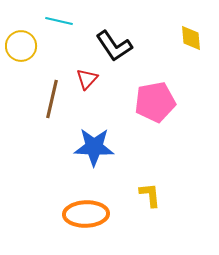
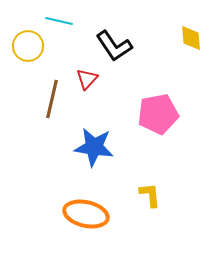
yellow circle: moved 7 px right
pink pentagon: moved 3 px right, 12 px down
blue star: rotated 6 degrees clockwise
orange ellipse: rotated 15 degrees clockwise
